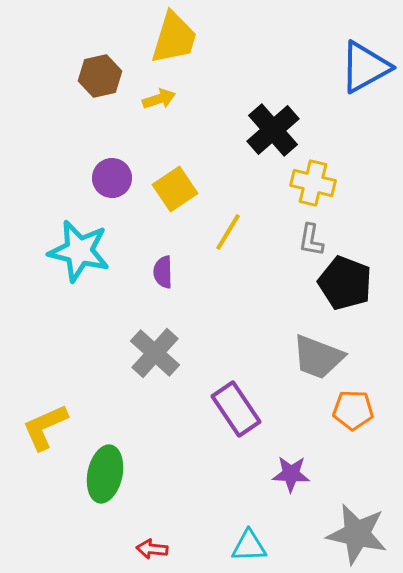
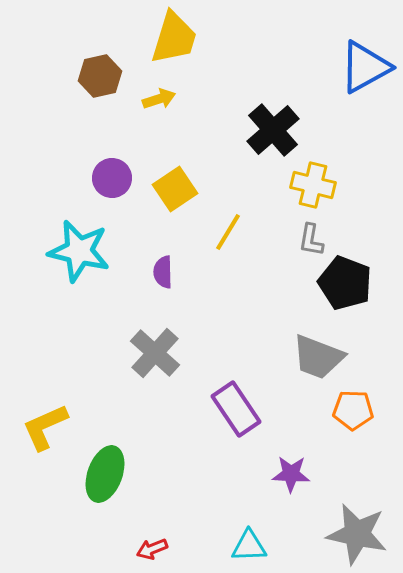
yellow cross: moved 2 px down
green ellipse: rotated 8 degrees clockwise
red arrow: rotated 28 degrees counterclockwise
